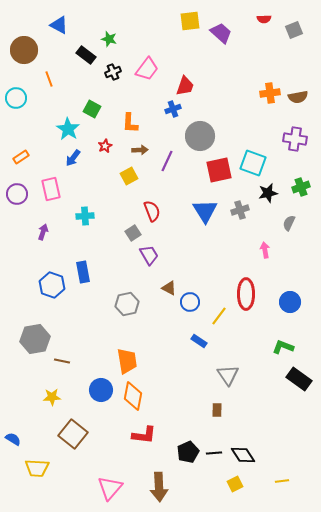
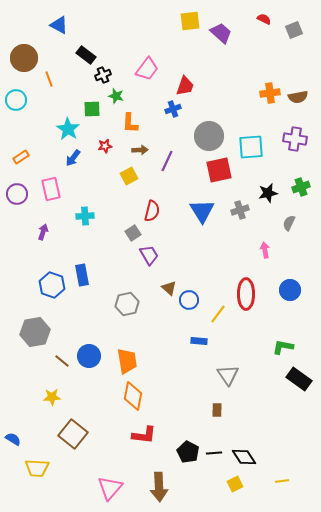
red semicircle at (264, 19): rotated 152 degrees counterclockwise
green star at (109, 39): moved 7 px right, 57 px down
brown circle at (24, 50): moved 8 px down
black cross at (113, 72): moved 10 px left, 3 px down
cyan circle at (16, 98): moved 2 px down
green square at (92, 109): rotated 30 degrees counterclockwise
gray circle at (200, 136): moved 9 px right
red star at (105, 146): rotated 16 degrees clockwise
cyan square at (253, 163): moved 2 px left, 16 px up; rotated 24 degrees counterclockwise
red semicircle at (152, 211): rotated 35 degrees clockwise
blue triangle at (205, 211): moved 3 px left
blue rectangle at (83, 272): moved 1 px left, 3 px down
brown triangle at (169, 288): rotated 14 degrees clockwise
blue circle at (190, 302): moved 1 px left, 2 px up
blue circle at (290, 302): moved 12 px up
yellow line at (219, 316): moved 1 px left, 2 px up
gray hexagon at (35, 339): moved 7 px up
blue rectangle at (199, 341): rotated 28 degrees counterclockwise
green L-shape at (283, 347): rotated 10 degrees counterclockwise
brown line at (62, 361): rotated 28 degrees clockwise
blue circle at (101, 390): moved 12 px left, 34 px up
black pentagon at (188, 452): rotated 20 degrees counterclockwise
black diamond at (243, 455): moved 1 px right, 2 px down
